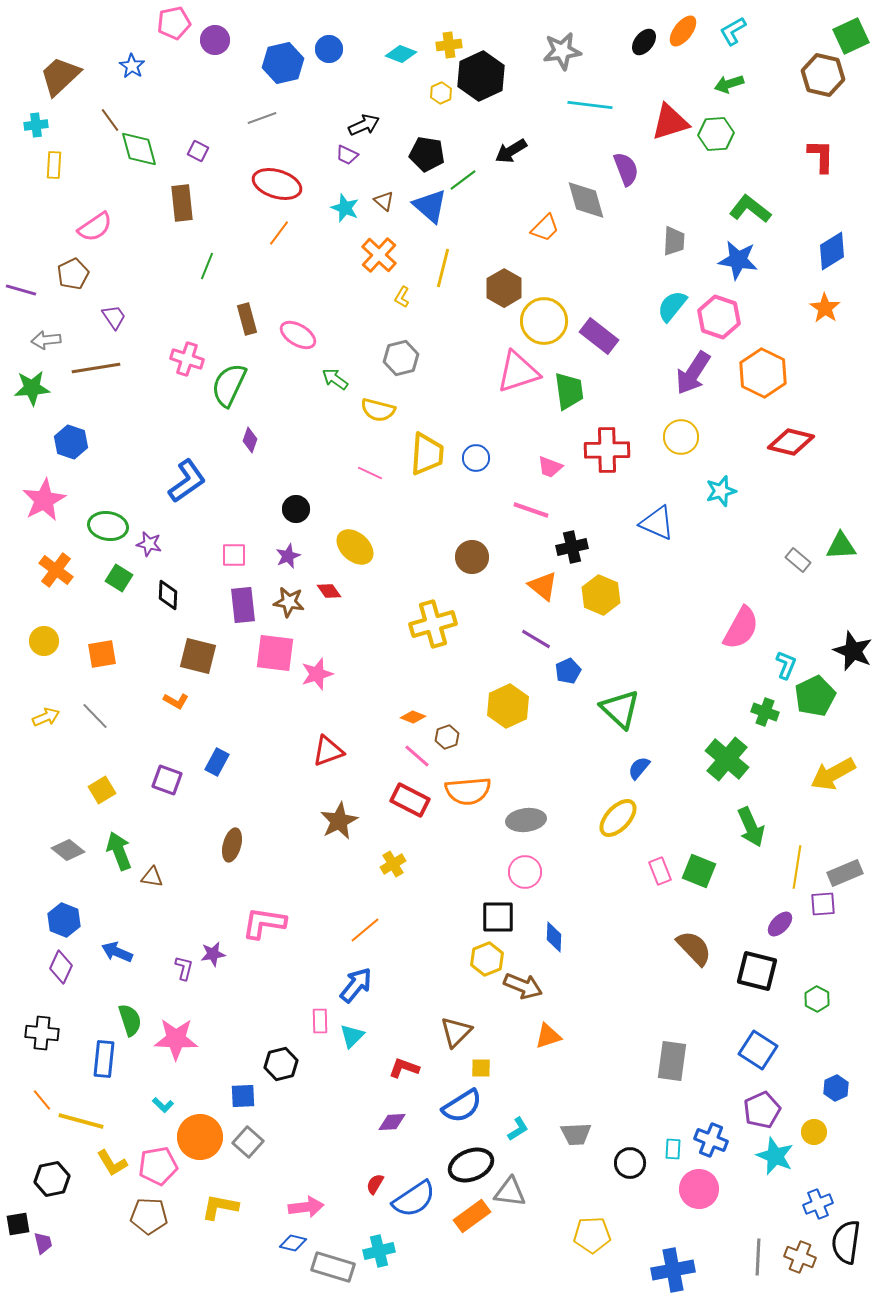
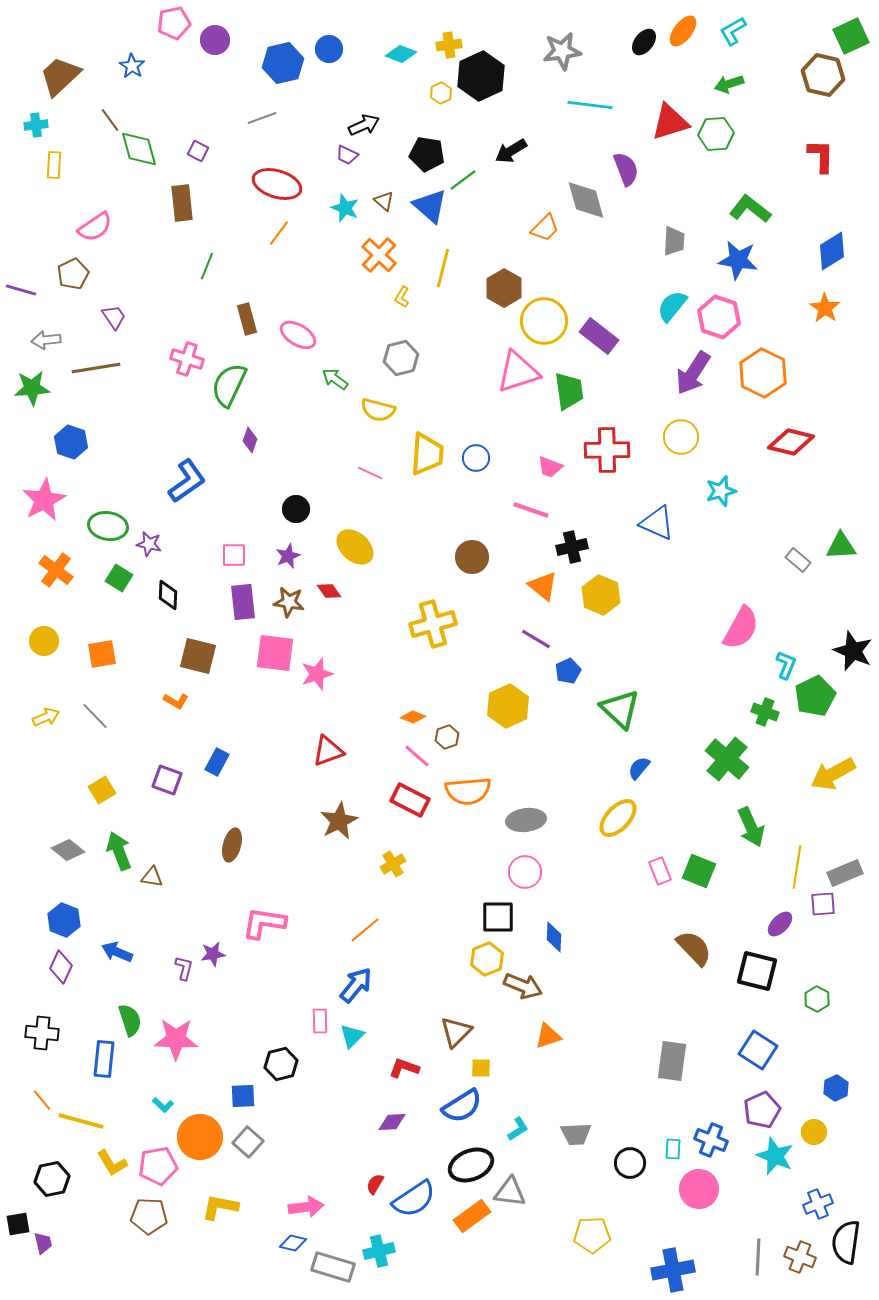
purple rectangle at (243, 605): moved 3 px up
